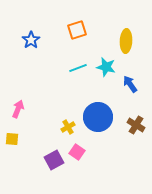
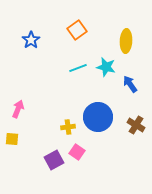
orange square: rotated 18 degrees counterclockwise
yellow cross: rotated 24 degrees clockwise
